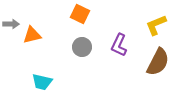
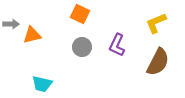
yellow L-shape: moved 2 px up
purple L-shape: moved 2 px left
cyan trapezoid: moved 2 px down
